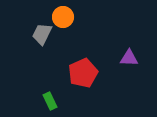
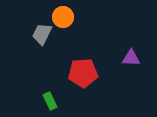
purple triangle: moved 2 px right
red pentagon: rotated 20 degrees clockwise
